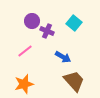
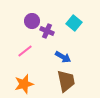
brown trapezoid: moved 8 px left; rotated 30 degrees clockwise
